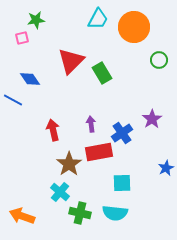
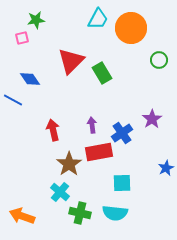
orange circle: moved 3 px left, 1 px down
purple arrow: moved 1 px right, 1 px down
